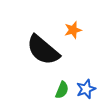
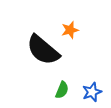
orange star: moved 3 px left
blue star: moved 6 px right, 3 px down
